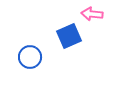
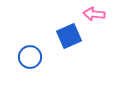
pink arrow: moved 2 px right
